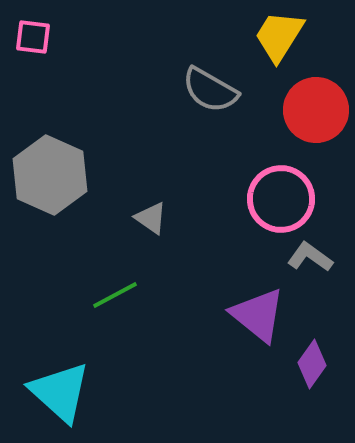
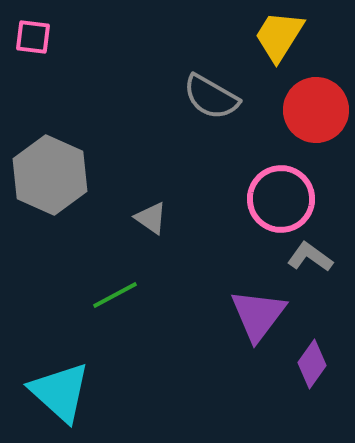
gray semicircle: moved 1 px right, 7 px down
purple triangle: rotated 28 degrees clockwise
